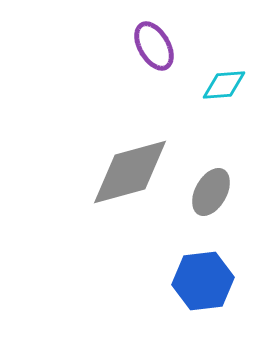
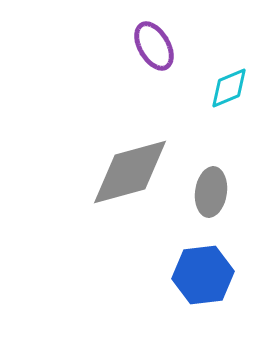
cyan diamond: moved 5 px right, 3 px down; rotated 18 degrees counterclockwise
gray ellipse: rotated 21 degrees counterclockwise
blue hexagon: moved 6 px up
